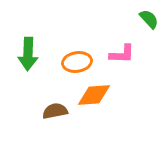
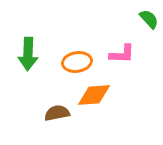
brown semicircle: moved 2 px right, 2 px down
